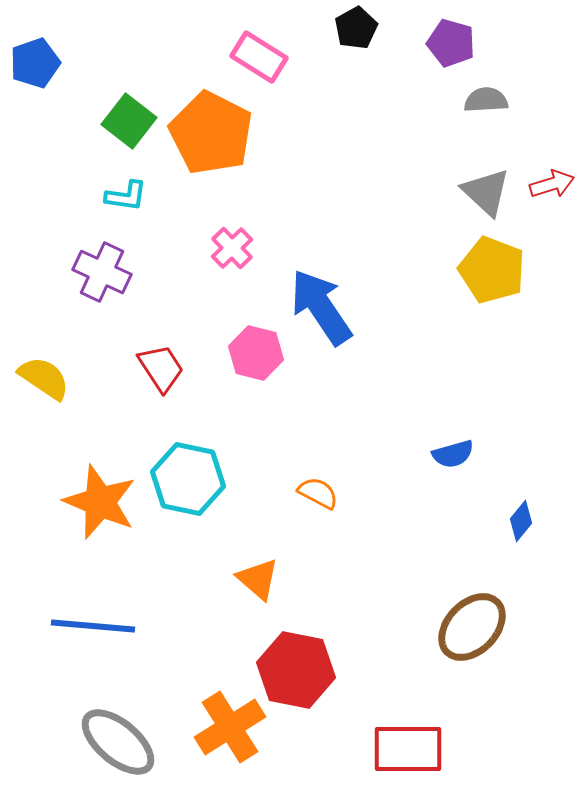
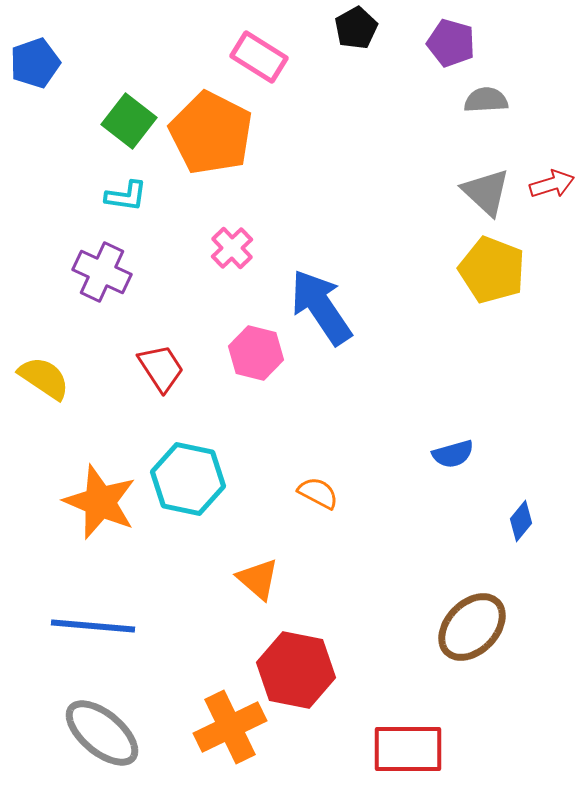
orange cross: rotated 6 degrees clockwise
gray ellipse: moved 16 px left, 9 px up
